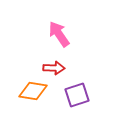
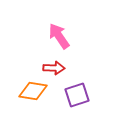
pink arrow: moved 2 px down
